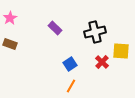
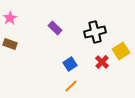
yellow square: rotated 36 degrees counterclockwise
orange line: rotated 16 degrees clockwise
